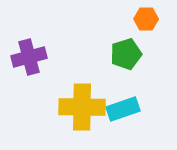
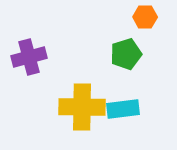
orange hexagon: moved 1 px left, 2 px up
cyan rectangle: rotated 12 degrees clockwise
